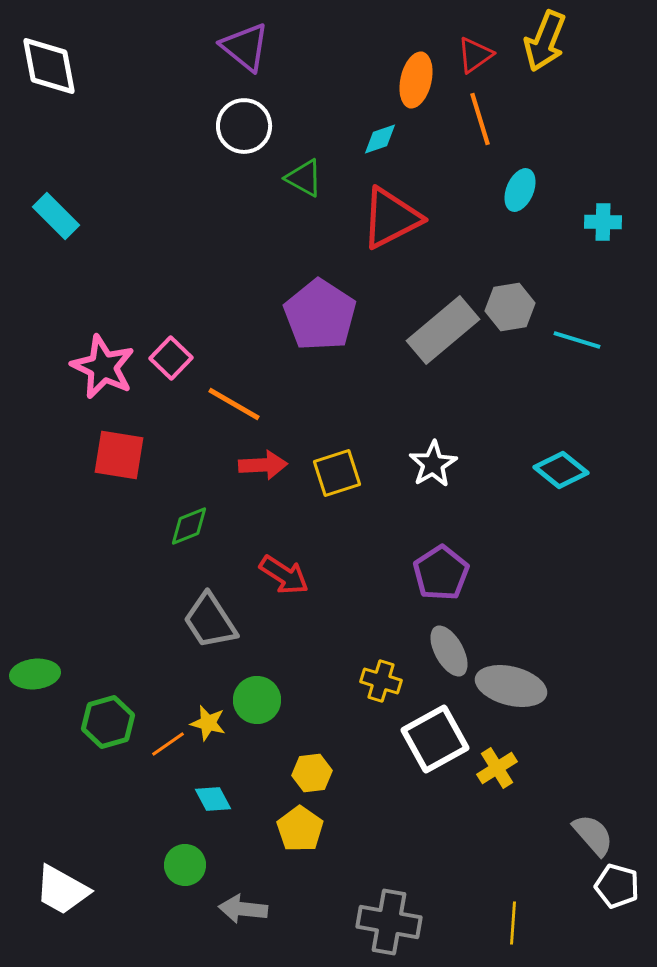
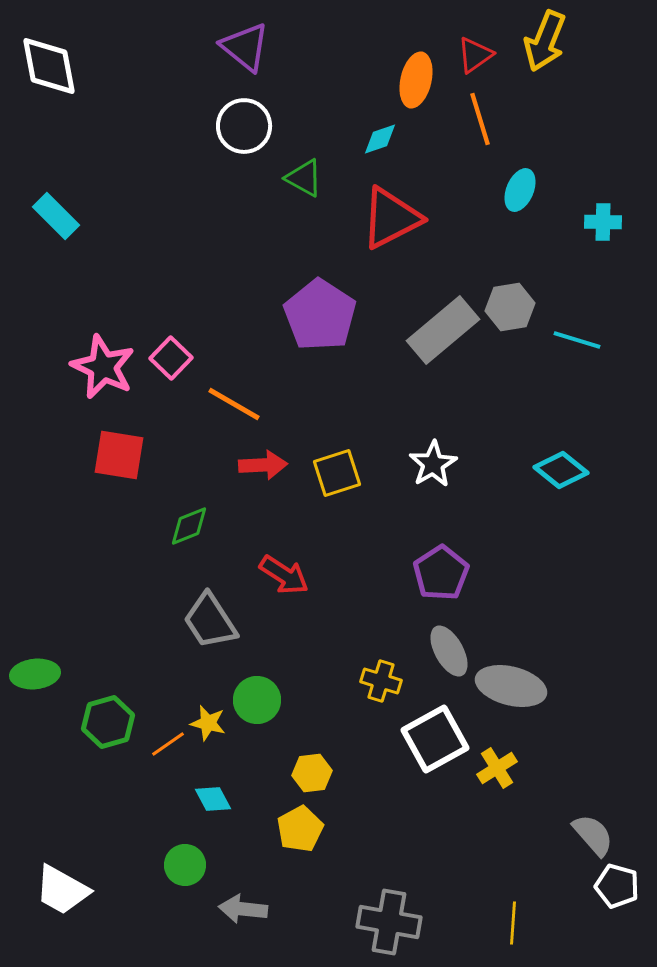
yellow pentagon at (300, 829): rotated 9 degrees clockwise
